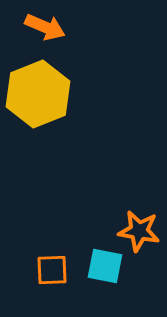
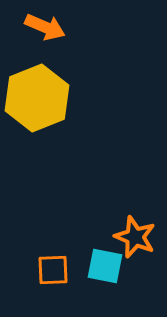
yellow hexagon: moved 1 px left, 4 px down
orange star: moved 4 px left, 6 px down; rotated 12 degrees clockwise
orange square: moved 1 px right
